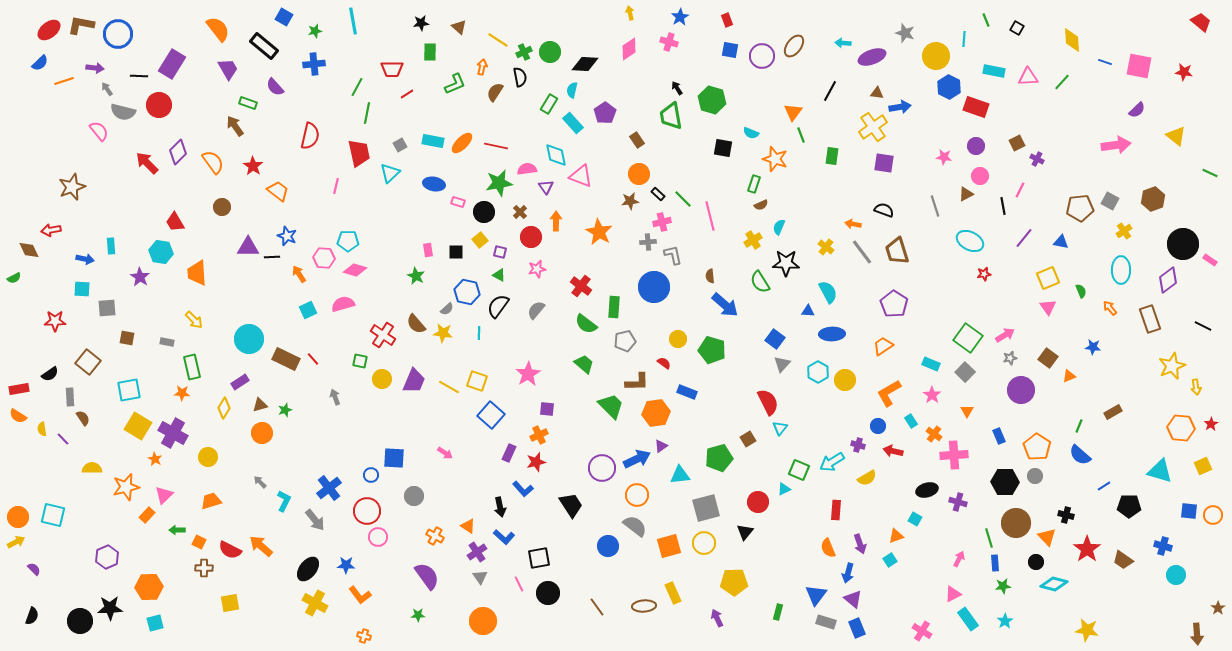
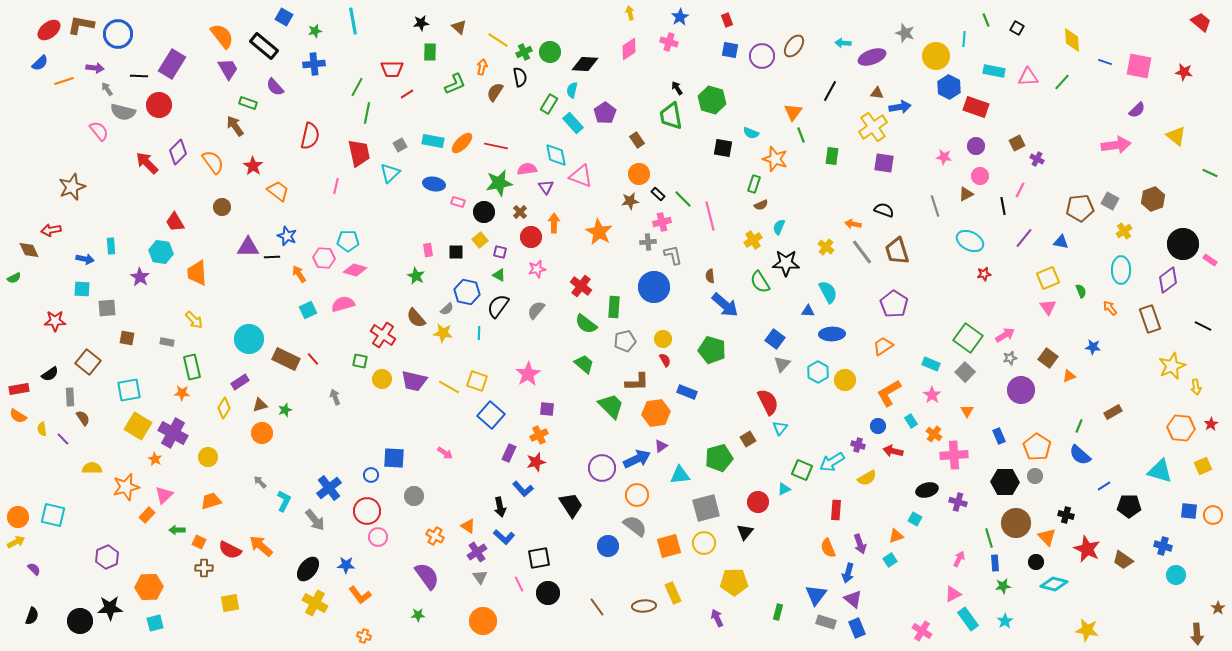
orange semicircle at (218, 29): moved 4 px right, 7 px down
orange arrow at (556, 221): moved 2 px left, 2 px down
brown semicircle at (416, 324): moved 6 px up
yellow circle at (678, 339): moved 15 px left
red semicircle at (664, 363): moved 1 px right, 3 px up; rotated 24 degrees clockwise
purple trapezoid at (414, 381): rotated 80 degrees clockwise
green square at (799, 470): moved 3 px right
red star at (1087, 549): rotated 12 degrees counterclockwise
